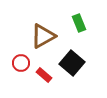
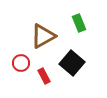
red rectangle: moved 1 px down; rotated 21 degrees clockwise
